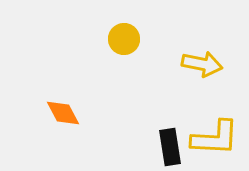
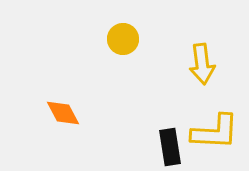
yellow circle: moved 1 px left
yellow arrow: rotated 72 degrees clockwise
yellow L-shape: moved 6 px up
